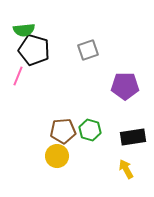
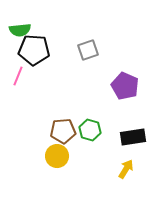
green semicircle: moved 4 px left
black pentagon: rotated 12 degrees counterclockwise
purple pentagon: rotated 24 degrees clockwise
yellow arrow: rotated 60 degrees clockwise
